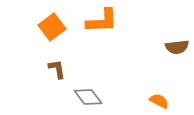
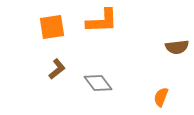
orange square: rotated 28 degrees clockwise
brown L-shape: rotated 60 degrees clockwise
gray diamond: moved 10 px right, 14 px up
orange semicircle: moved 2 px right, 4 px up; rotated 96 degrees counterclockwise
